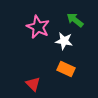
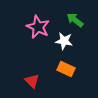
red triangle: moved 1 px left, 3 px up
